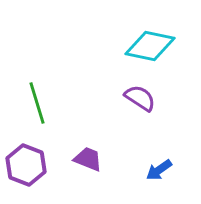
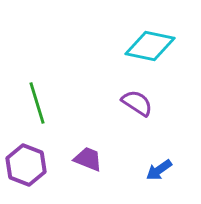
purple semicircle: moved 3 px left, 5 px down
